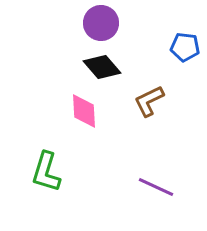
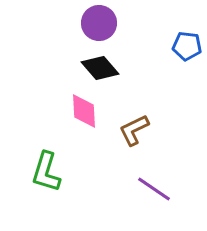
purple circle: moved 2 px left
blue pentagon: moved 2 px right, 1 px up
black diamond: moved 2 px left, 1 px down
brown L-shape: moved 15 px left, 29 px down
purple line: moved 2 px left, 2 px down; rotated 9 degrees clockwise
